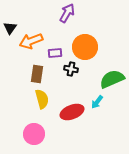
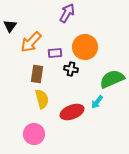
black triangle: moved 2 px up
orange arrow: moved 1 px down; rotated 25 degrees counterclockwise
